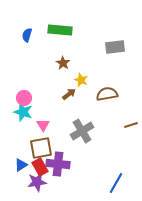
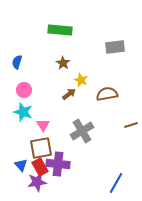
blue semicircle: moved 10 px left, 27 px down
pink circle: moved 8 px up
blue triangle: rotated 40 degrees counterclockwise
